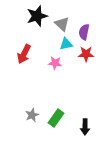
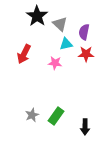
black star: rotated 20 degrees counterclockwise
gray triangle: moved 2 px left
green rectangle: moved 2 px up
